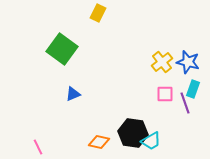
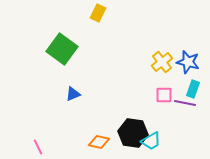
pink square: moved 1 px left, 1 px down
purple line: rotated 60 degrees counterclockwise
